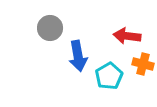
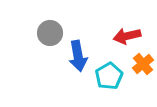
gray circle: moved 5 px down
red arrow: rotated 20 degrees counterclockwise
orange cross: rotated 35 degrees clockwise
